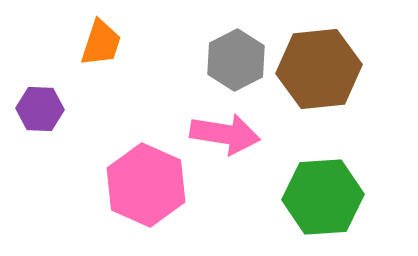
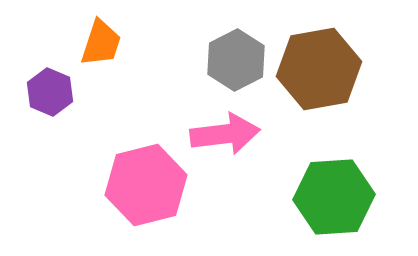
brown hexagon: rotated 4 degrees counterclockwise
purple hexagon: moved 10 px right, 17 px up; rotated 21 degrees clockwise
pink arrow: rotated 16 degrees counterclockwise
pink hexagon: rotated 22 degrees clockwise
green hexagon: moved 11 px right
